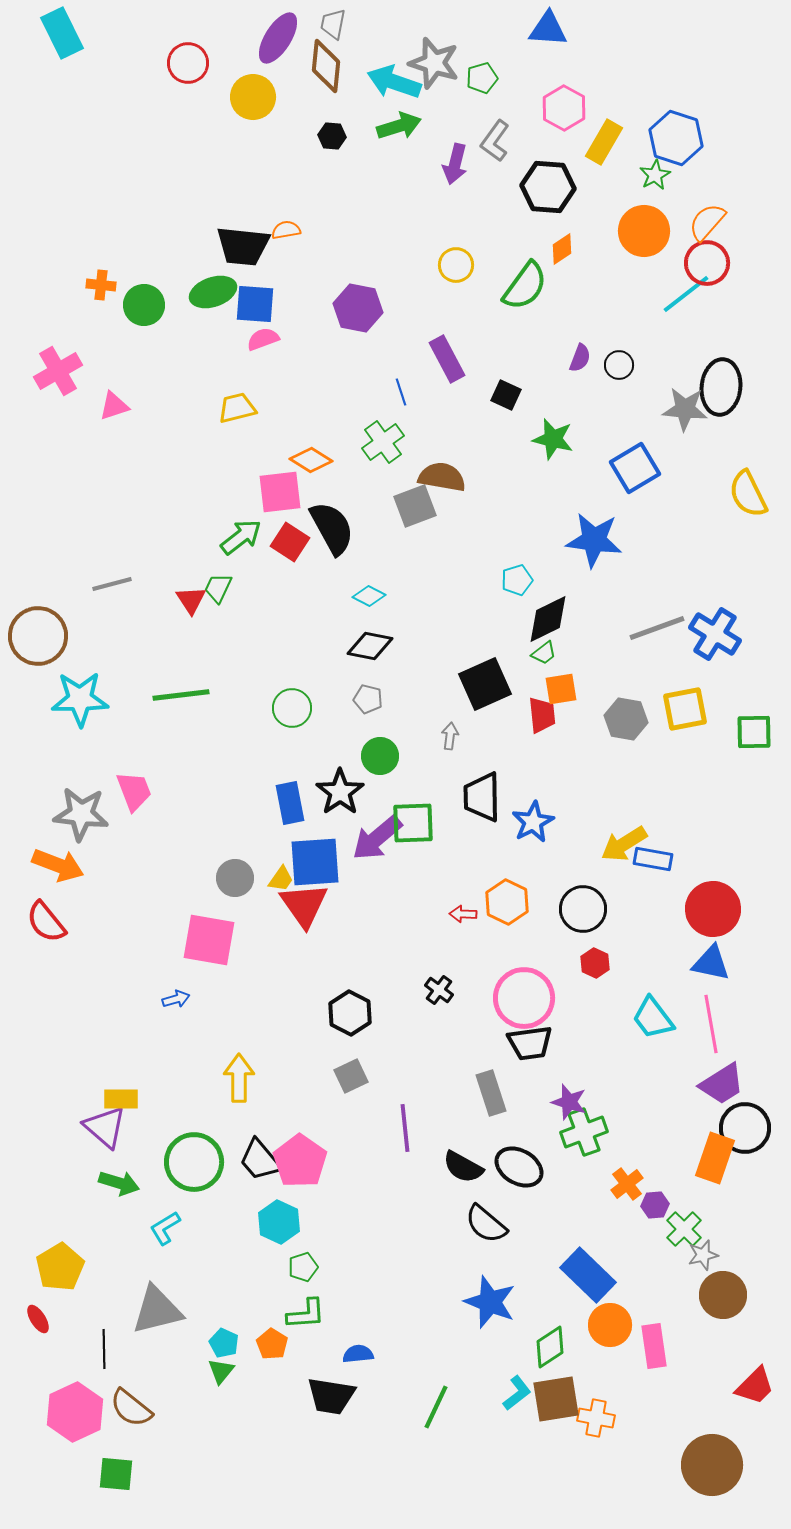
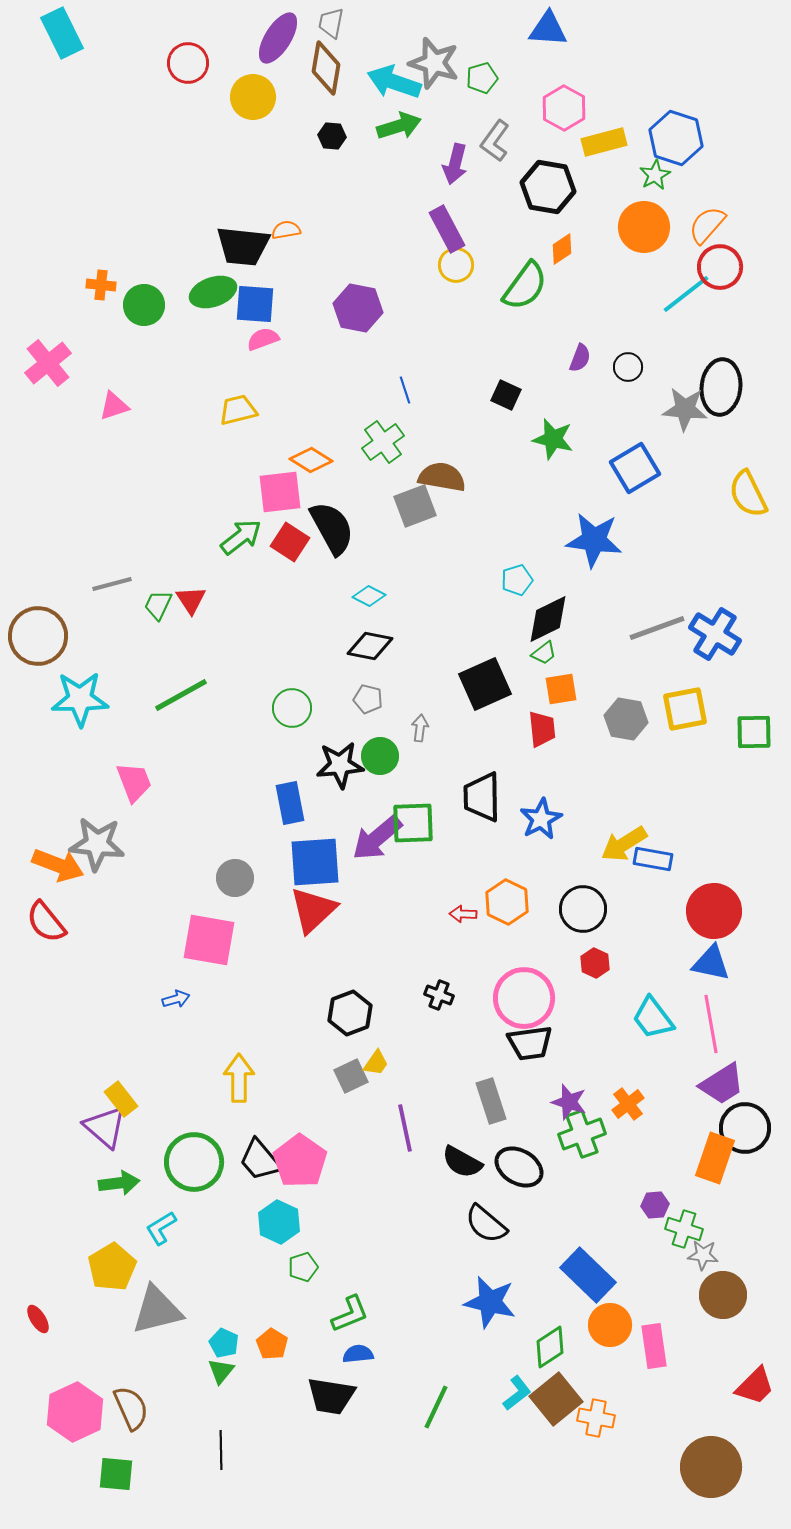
gray trapezoid at (333, 24): moved 2 px left, 1 px up
brown diamond at (326, 66): moved 2 px down; rotated 4 degrees clockwise
yellow rectangle at (604, 142): rotated 45 degrees clockwise
black hexagon at (548, 187): rotated 6 degrees clockwise
orange semicircle at (707, 222): moved 3 px down
orange circle at (644, 231): moved 4 px up
red circle at (707, 263): moved 13 px right, 4 px down
purple rectangle at (447, 359): moved 130 px up
black circle at (619, 365): moved 9 px right, 2 px down
pink cross at (58, 371): moved 10 px left, 8 px up; rotated 9 degrees counterclockwise
blue line at (401, 392): moved 4 px right, 2 px up
yellow trapezoid at (237, 408): moved 1 px right, 2 px down
green trapezoid at (218, 588): moved 60 px left, 17 px down
green line at (181, 695): rotated 22 degrees counterclockwise
red trapezoid at (542, 715): moved 14 px down
gray arrow at (450, 736): moved 30 px left, 8 px up
pink trapezoid at (134, 791): moved 9 px up
black star at (340, 792): moved 27 px up; rotated 30 degrees clockwise
gray star at (81, 814): moved 16 px right, 30 px down
blue star at (533, 822): moved 8 px right, 3 px up
yellow trapezoid at (281, 879): moved 95 px right, 184 px down
red triangle at (304, 905): moved 9 px right, 5 px down; rotated 22 degrees clockwise
red circle at (713, 909): moved 1 px right, 2 px down
black cross at (439, 990): moved 5 px down; rotated 16 degrees counterclockwise
black hexagon at (350, 1013): rotated 12 degrees clockwise
gray rectangle at (491, 1093): moved 8 px down
yellow rectangle at (121, 1099): rotated 52 degrees clockwise
purple line at (405, 1128): rotated 6 degrees counterclockwise
green cross at (584, 1132): moved 2 px left, 2 px down
black semicircle at (463, 1167): moved 1 px left, 5 px up
green arrow at (119, 1183): rotated 24 degrees counterclockwise
orange cross at (627, 1184): moved 1 px right, 80 px up
cyan L-shape at (165, 1228): moved 4 px left
green cross at (684, 1229): rotated 27 degrees counterclockwise
gray star at (703, 1255): rotated 20 degrees clockwise
yellow pentagon at (60, 1267): moved 52 px right
blue star at (490, 1302): rotated 8 degrees counterclockwise
green L-shape at (306, 1314): moved 44 px right; rotated 18 degrees counterclockwise
black line at (104, 1349): moved 117 px right, 101 px down
brown square at (556, 1399): rotated 30 degrees counterclockwise
brown semicircle at (131, 1408): rotated 153 degrees counterclockwise
brown circle at (712, 1465): moved 1 px left, 2 px down
